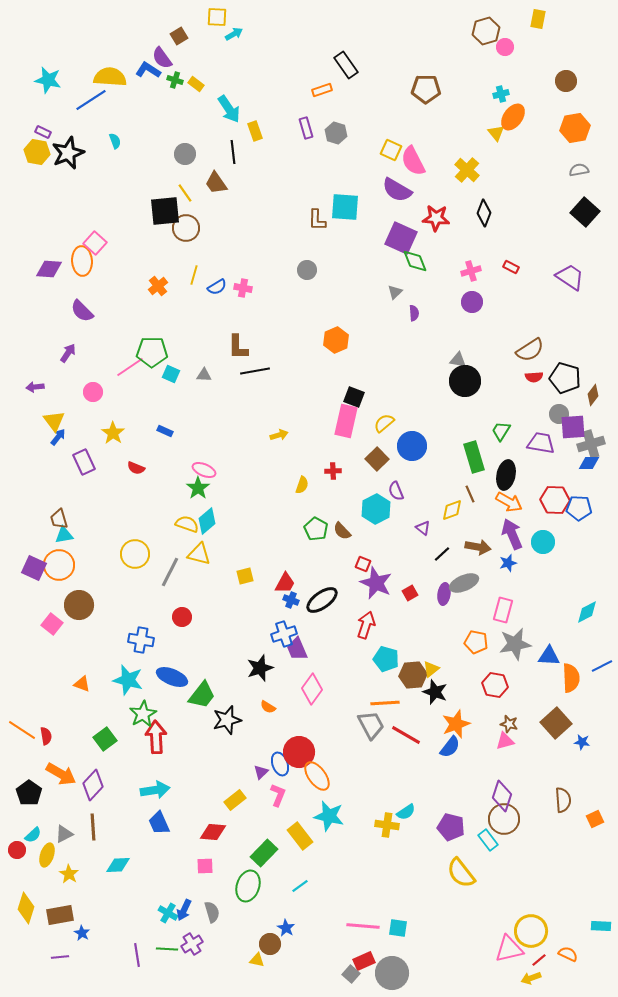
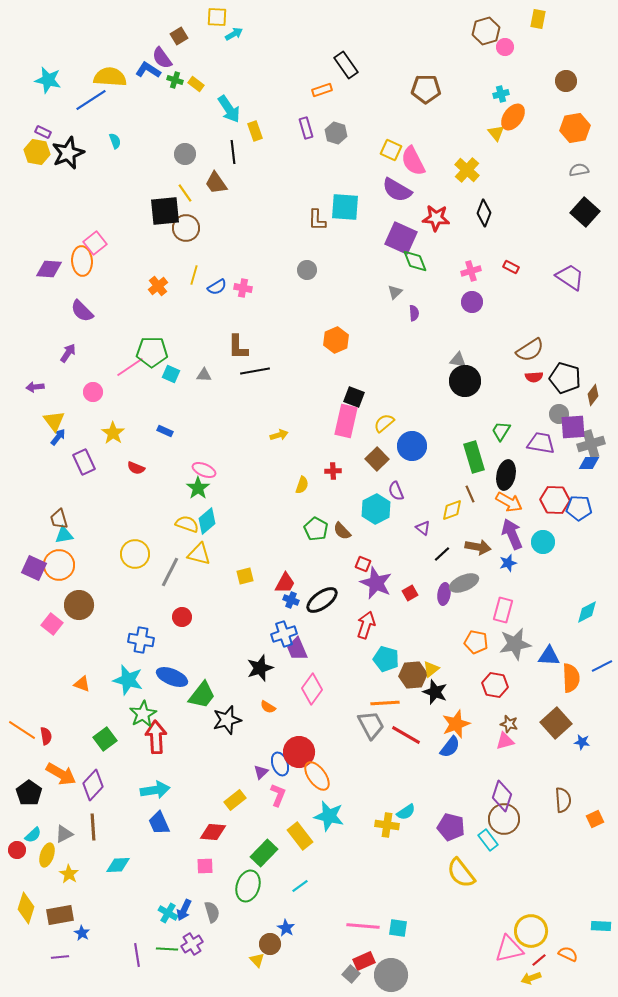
pink square at (95, 243): rotated 10 degrees clockwise
yellow triangle at (257, 960): rotated 35 degrees clockwise
gray circle at (392, 973): moved 1 px left, 2 px down
